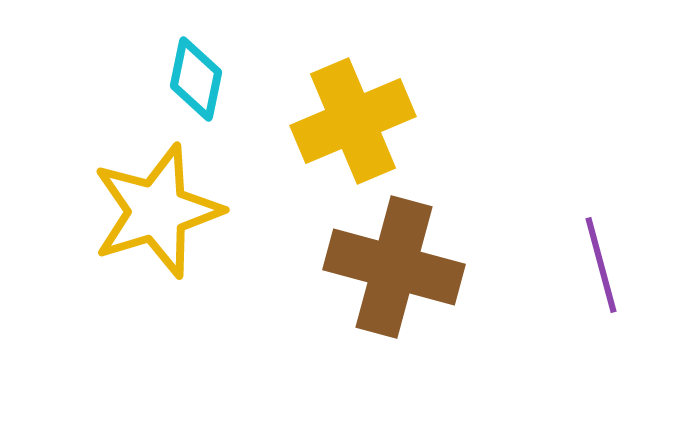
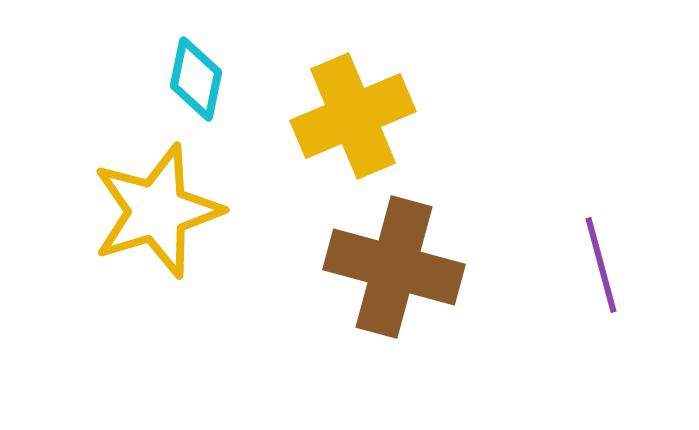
yellow cross: moved 5 px up
